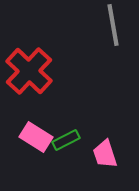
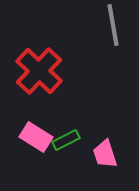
red cross: moved 10 px right
